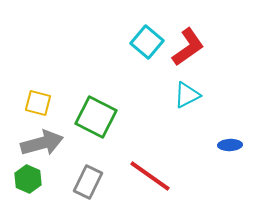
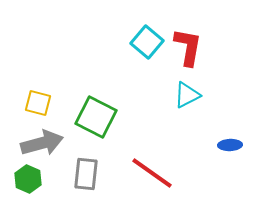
red L-shape: rotated 45 degrees counterclockwise
red line: moved 2 px right, 3 px up
gray rectangle: moved 2 px left, 8 px up; rotated 20 degrees counterclockwise
